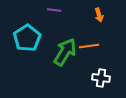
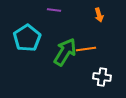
orange line: moved 3 px left, 3 px down
white cross: moved 1 px right, 1 px up
